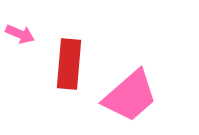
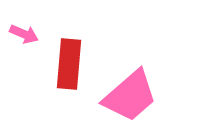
pink arrow: moved 4 px right
